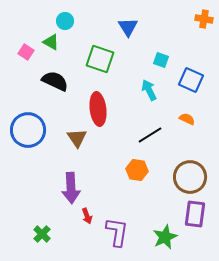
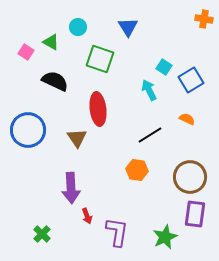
cyan circle: moved 13 px right, 6 px down
cyan square: moved 3 px right, 7 px down; rotated 14 degrees clockwise
blue square: rotated 35 degrees clockwise
